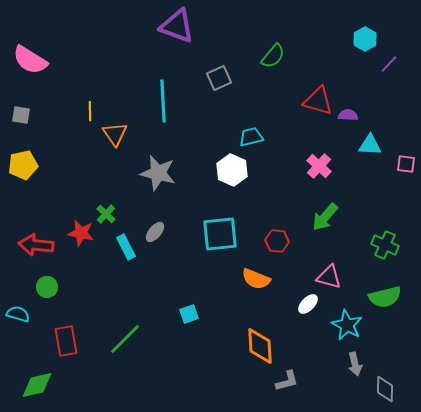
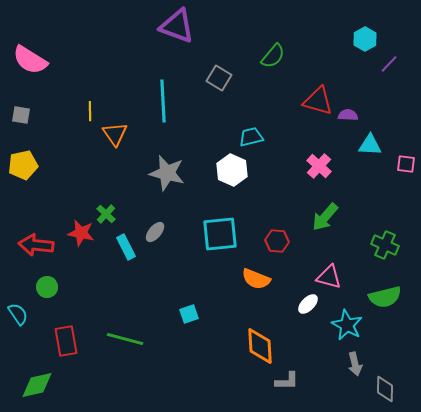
gray square at (219, 78): rotated 35 degrees counterclockwise
gray star at (158, 173): moved 9 px right
cyan semicircle at (18, 314): rotated 40 degrees clockwise
green line at (125, 339): rotated 60 degrees clockwise
gray L-shape at (287, 381): rotated 15 degrees clockwise
